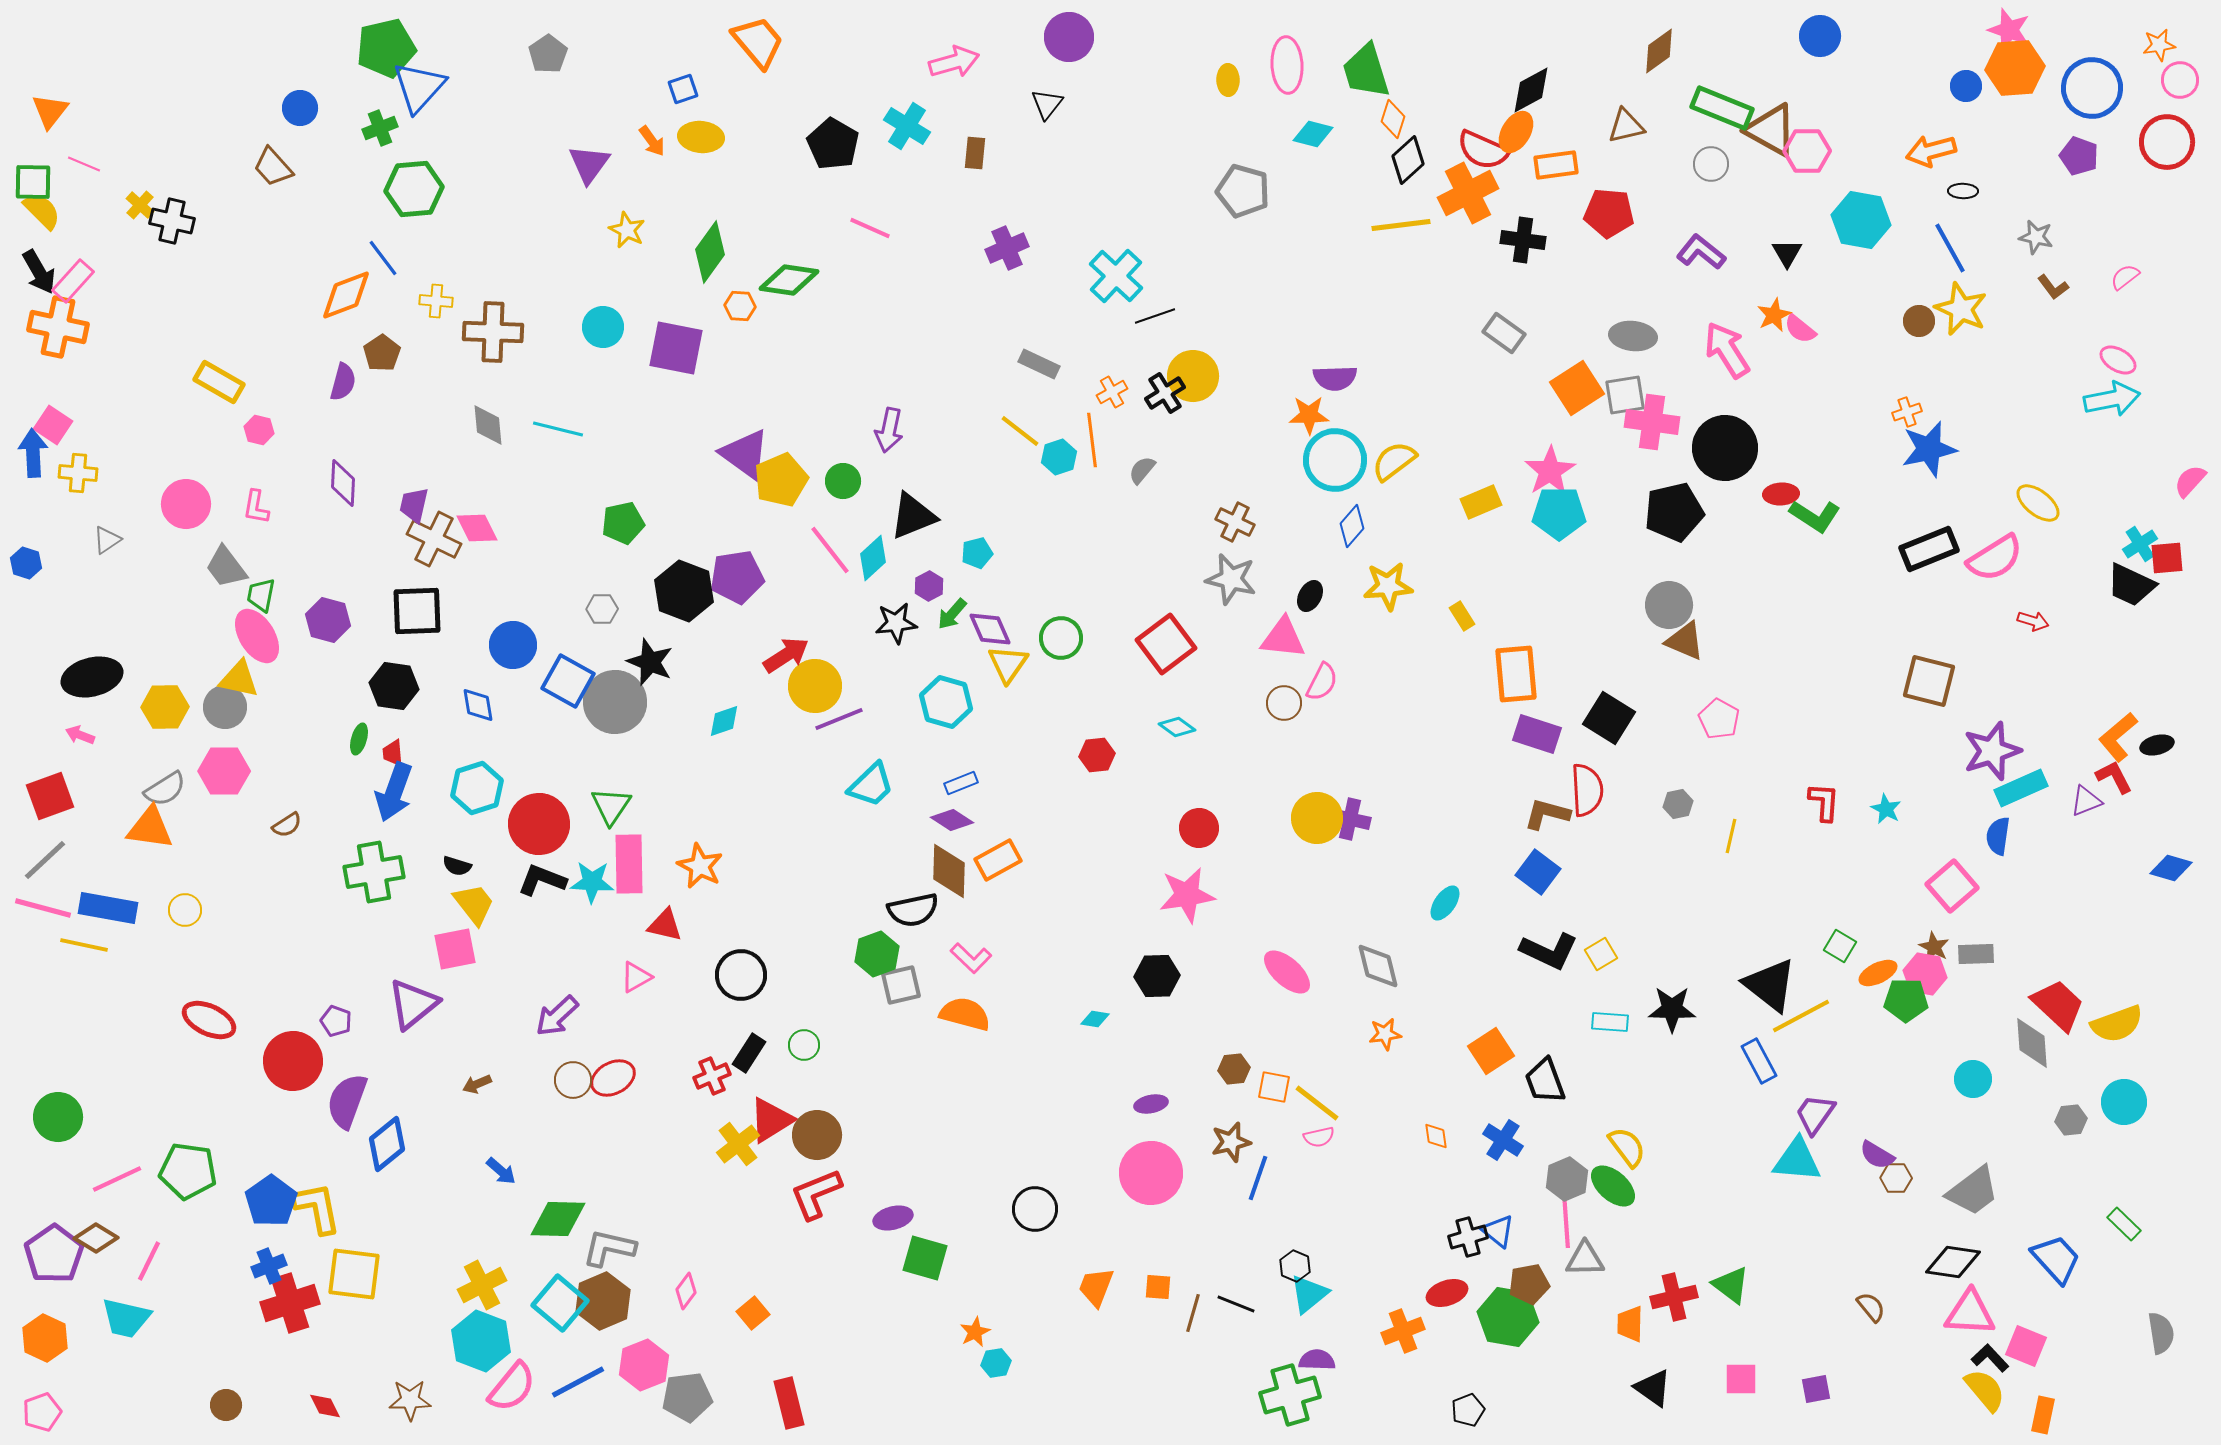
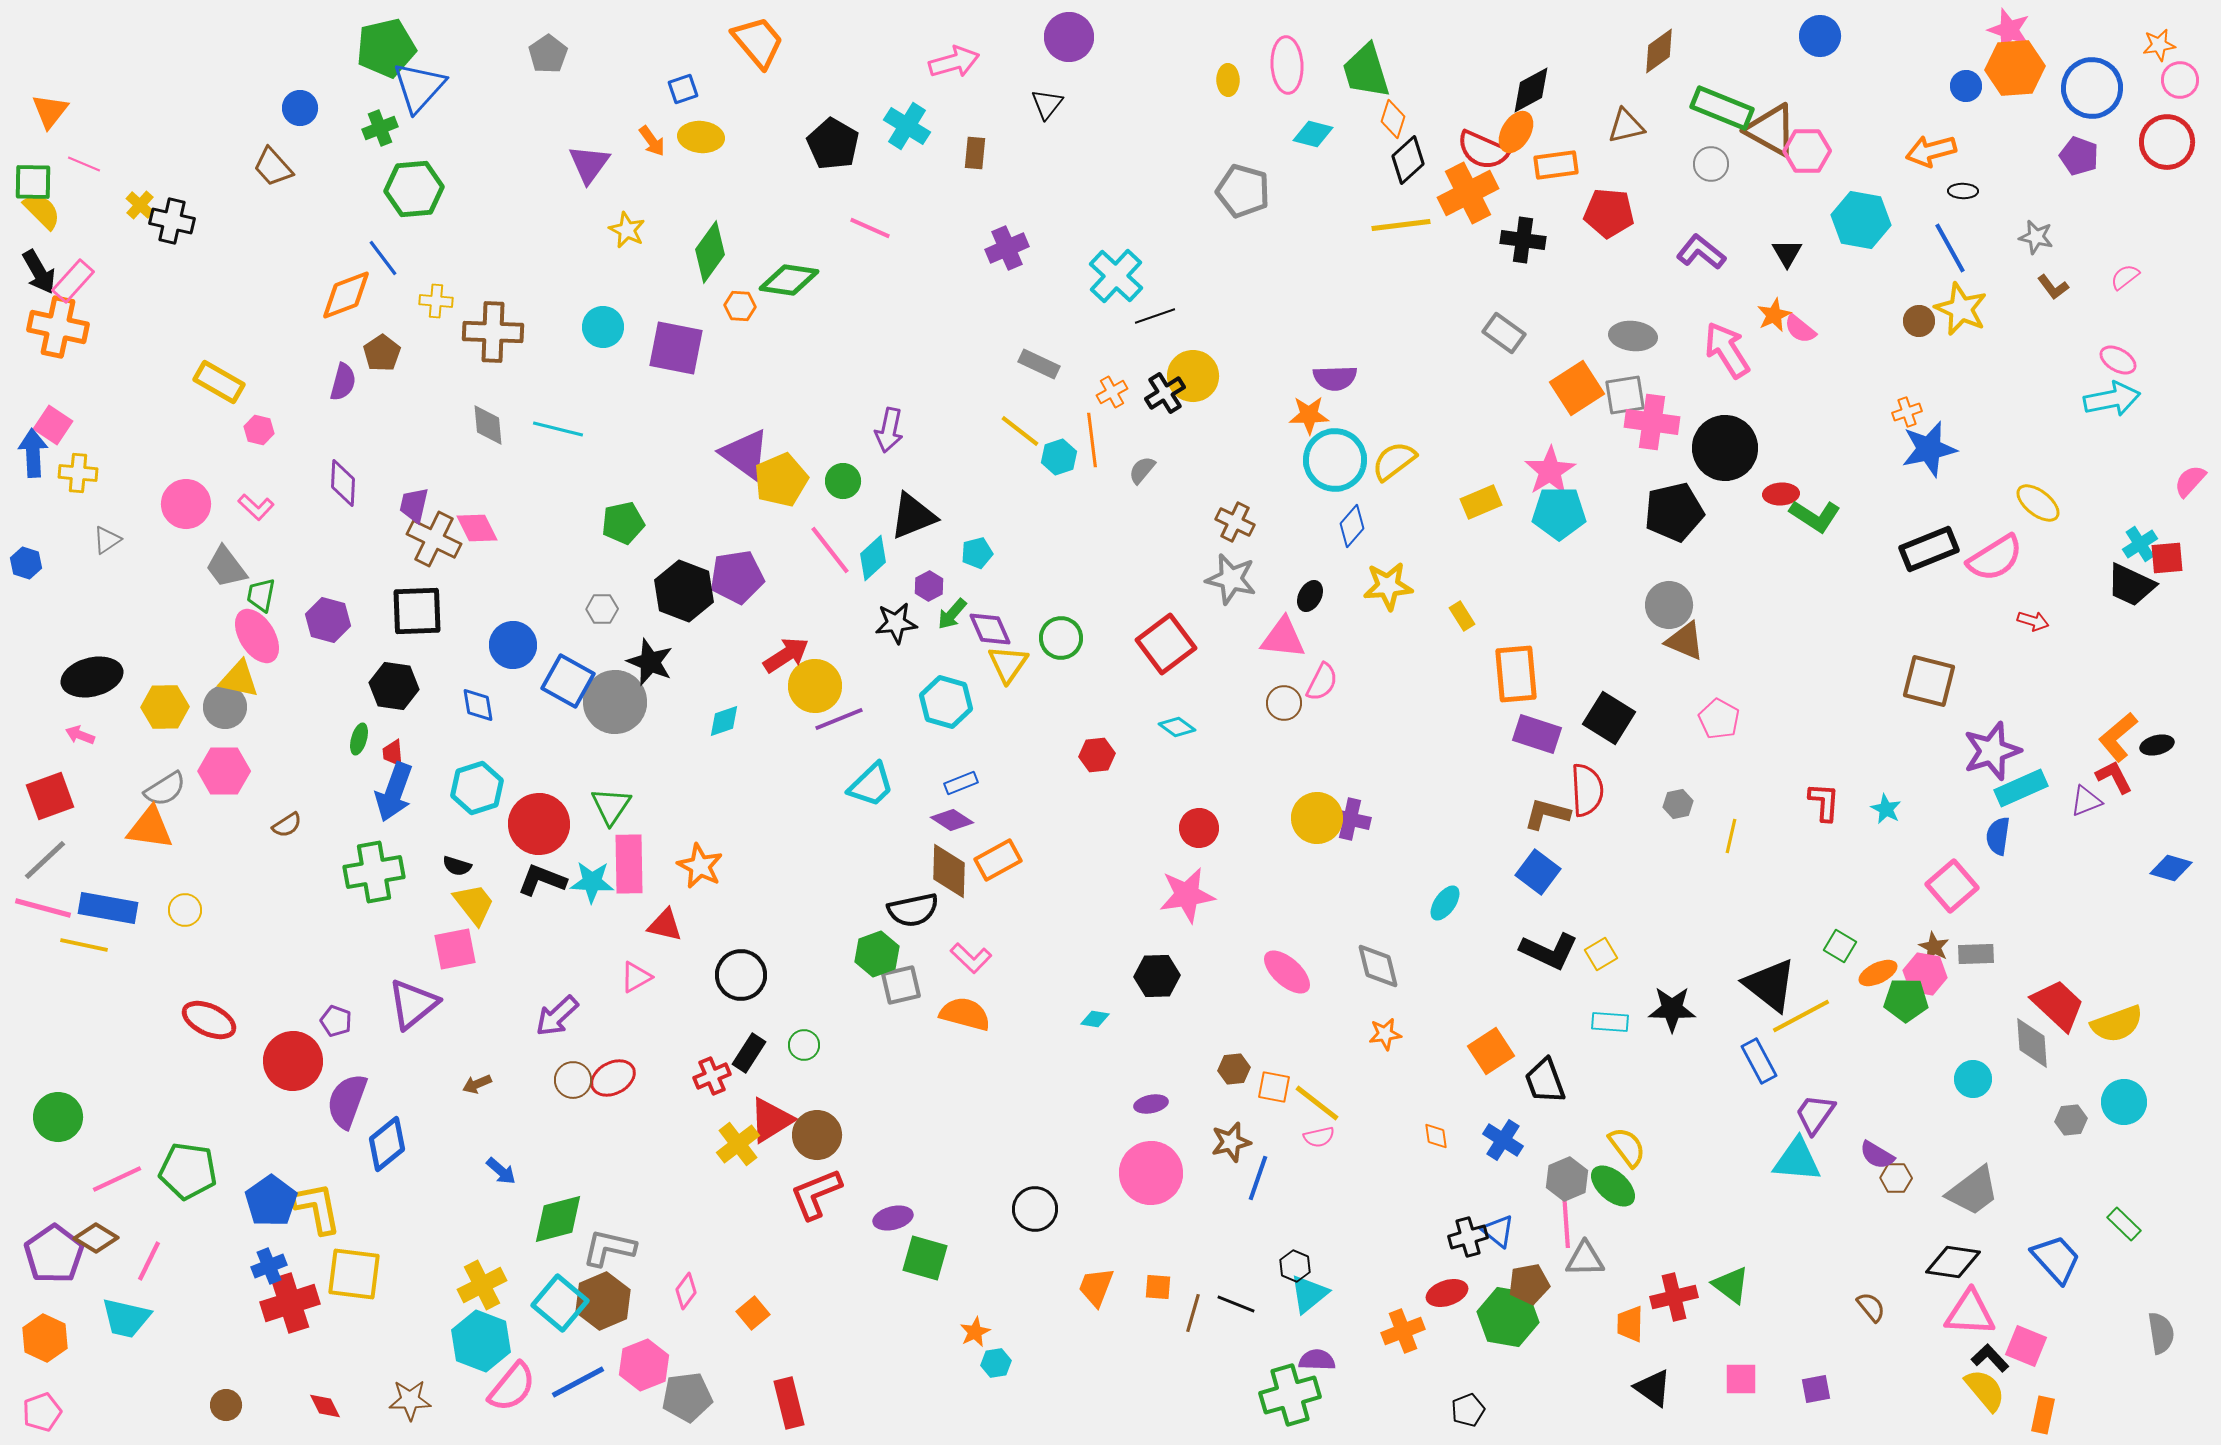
pink L-shape at (256, 507): rotated 57 degrees counterclockwise
green diamond at (558, 1219): rotated 16 degrees counterclockwise
